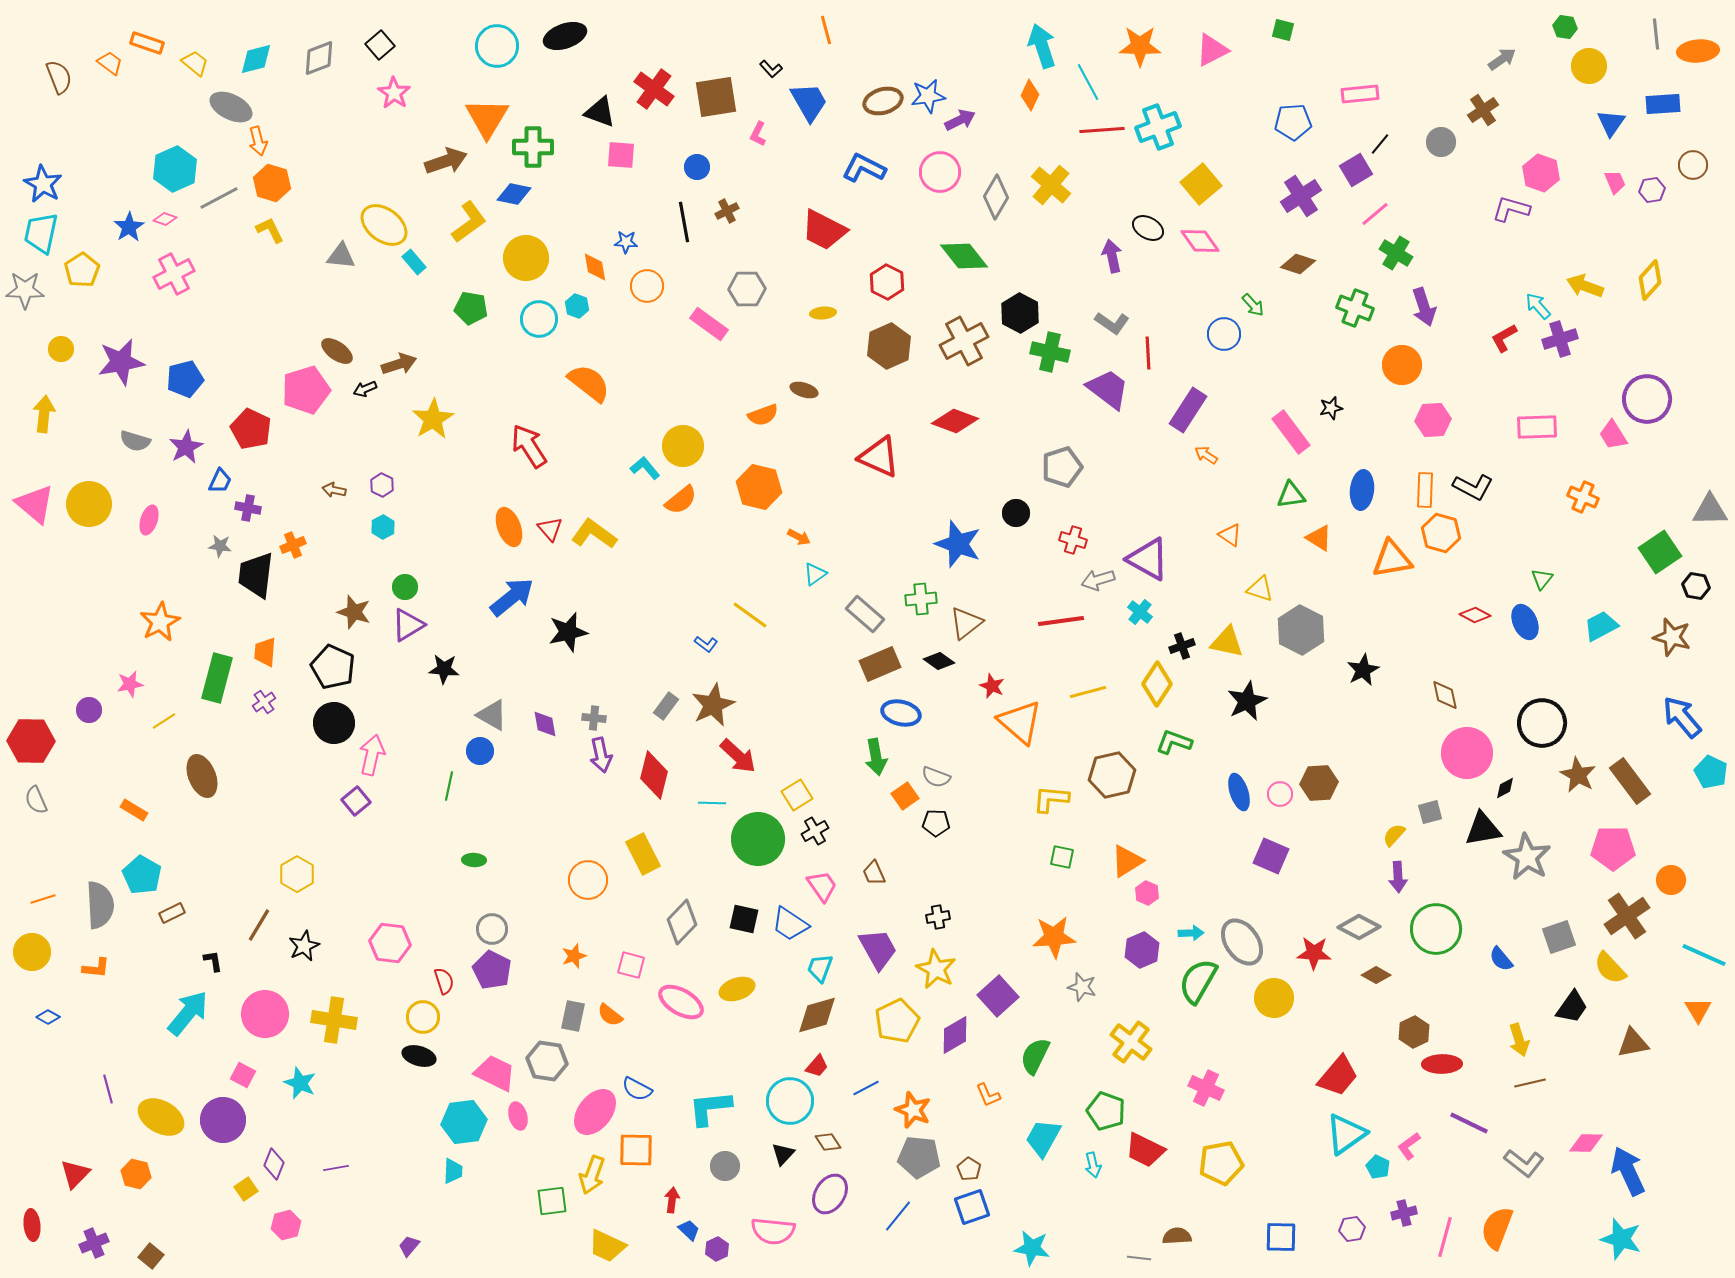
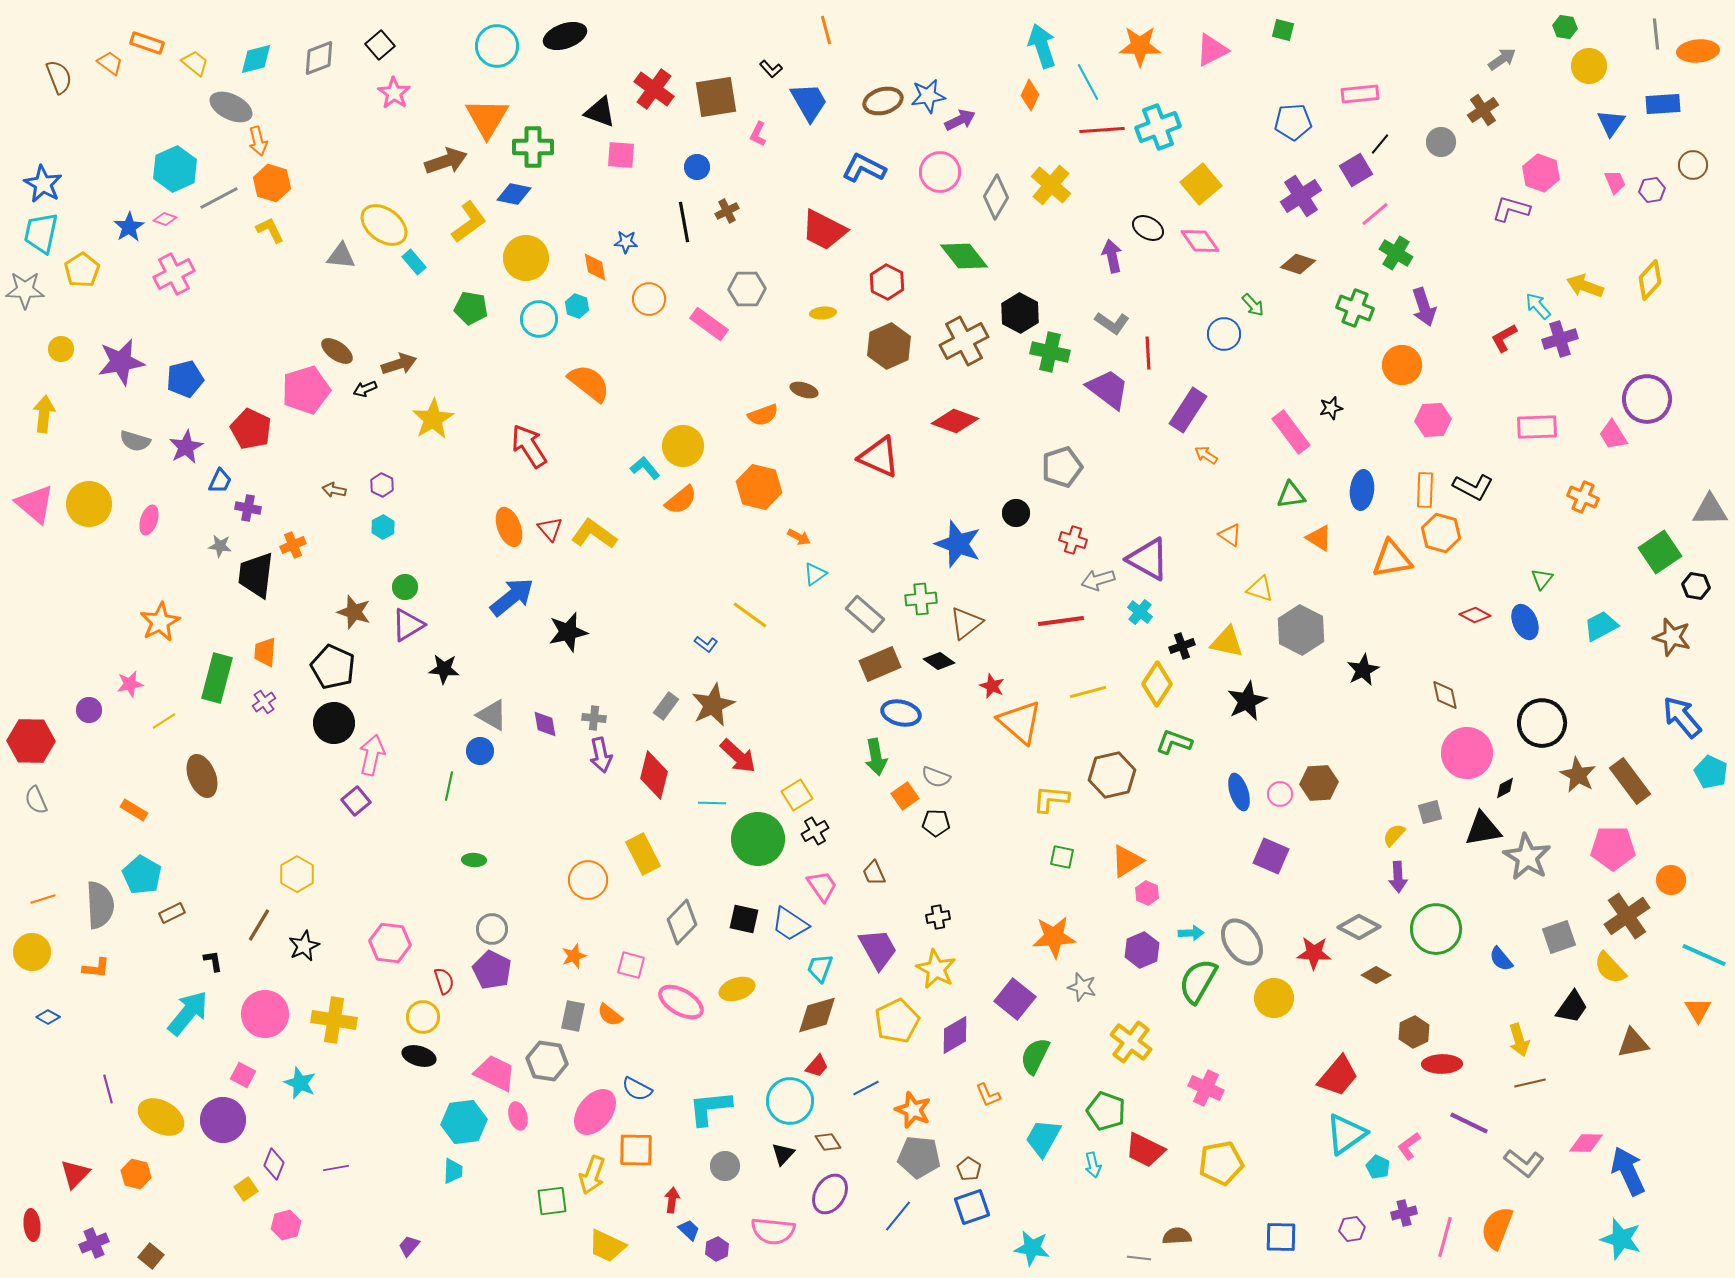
orange circle at (647, 286): moved 2 px right, 13 px down
purple square at (998, 996): moved 17 px right, 3 px down; rotated 9 degrees counterclockwise
